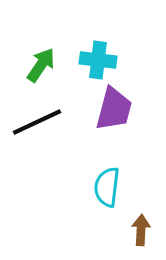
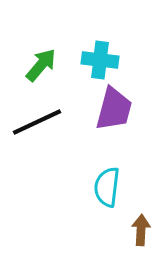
cyan cross: moved 2 px right
green arrow: rotated 6 degrees clockwise
